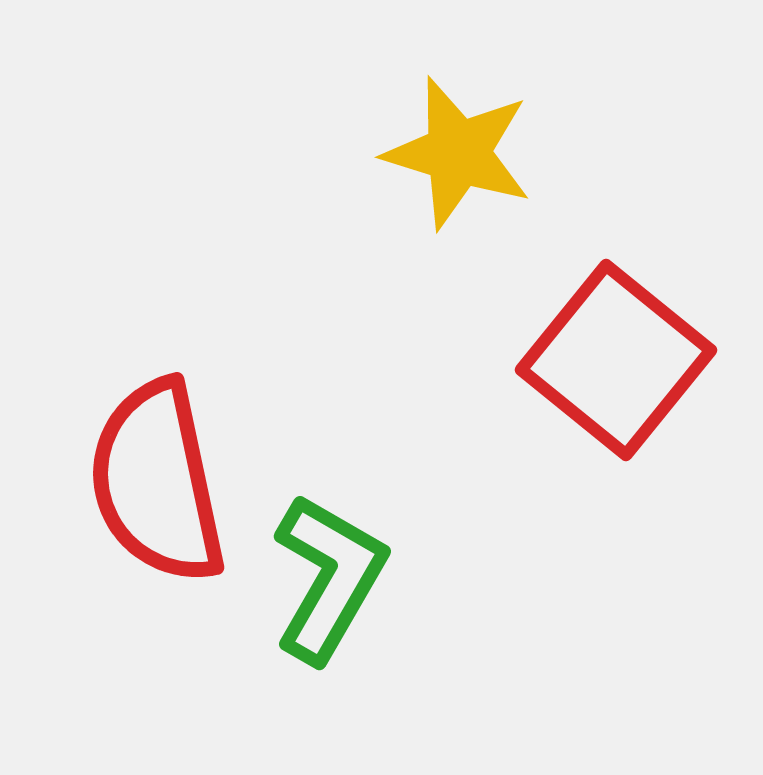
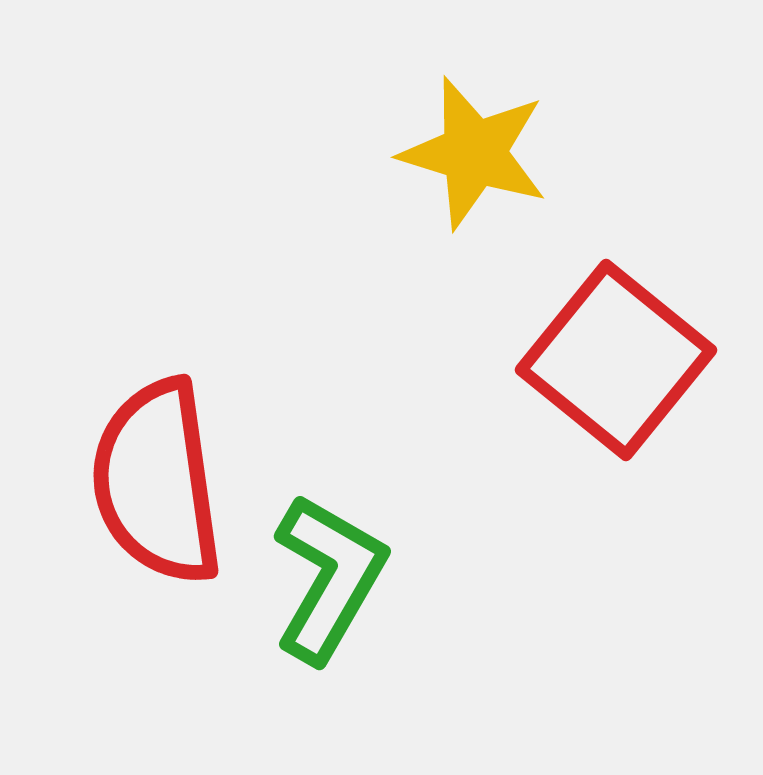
yellow star: moved 16 px right
red semicircle: rotated 4 degrees clockwise
